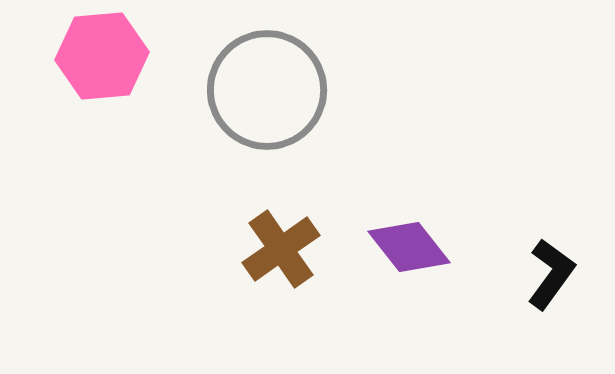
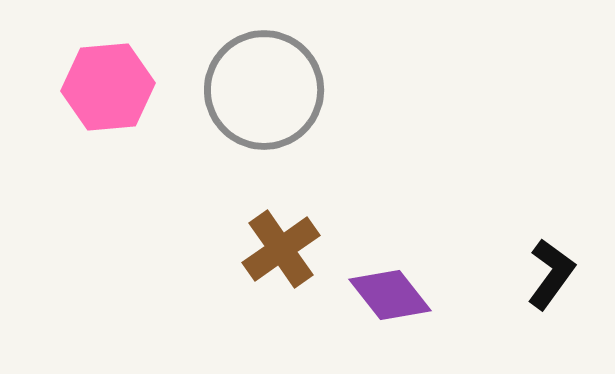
pink hexagon: moved 6 px right, 31 px down
gray circle: moved 3 px left
purple diamond: moved 19 px left, 48 px down
